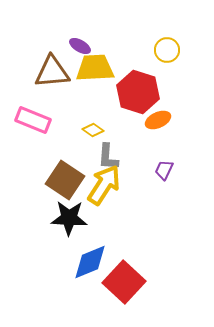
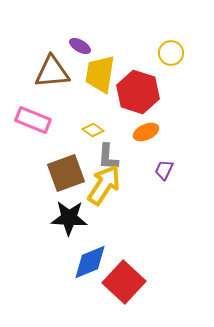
yellow circle: moved 4 px right, 3 px down
yellow trapezoid: moved 5 px right, 6 px down; rotated 78 degrees counterclockwise
orange ellipse: moved 12 px left, 12 px down
brown square: moved 1 px right, 7 px up; rotated 36 degrees clockwise
